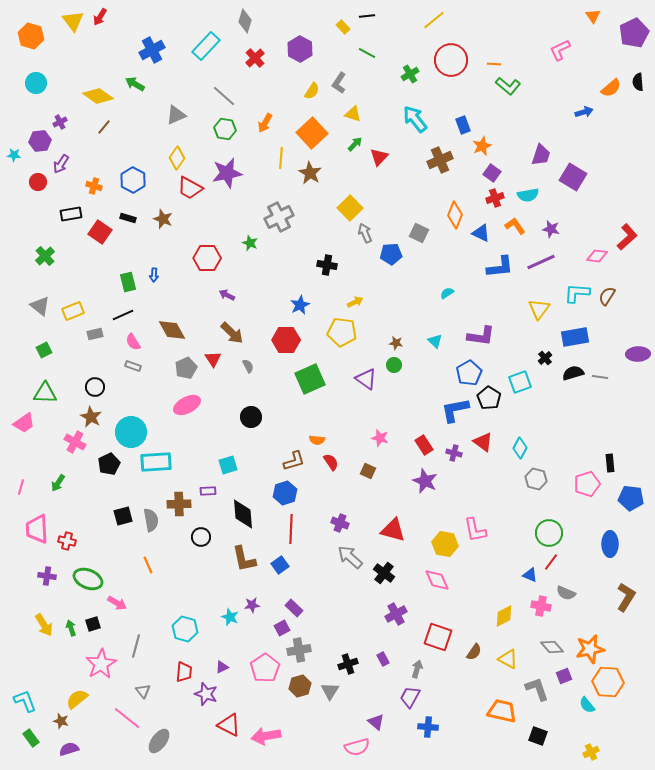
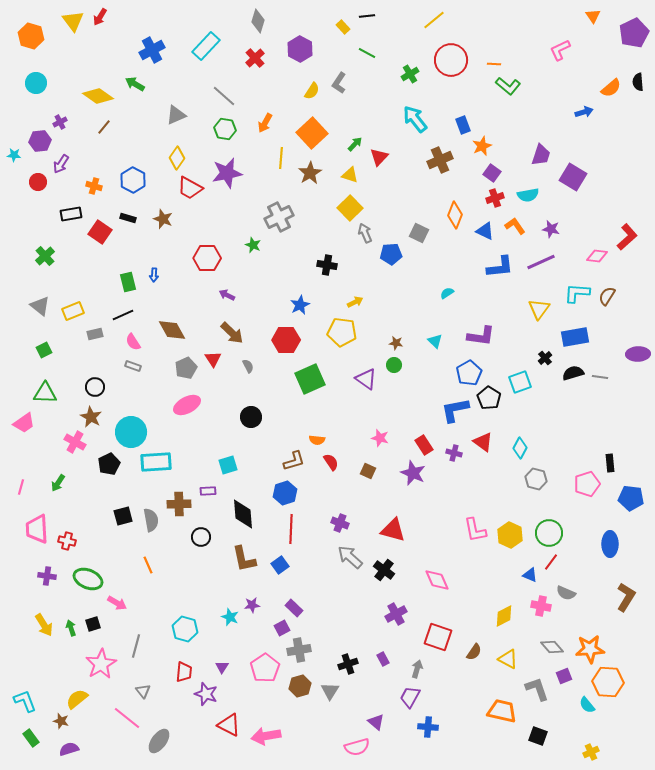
gray diamond at (245, 21): moved 13 px right
yellow triangle at (353, 114): moved 3 px left, 61 px down
brown star at (310, 173): rotated 10 degrees clockwise
blue triangle at (481, 233): moved 4 px right, 2 px up
green star at (250, 243): moved 3 px right, 2 px down
purple star at (425, 481): moved 12 px left, 8 px up
yellow hexagon at (445, 544): moved 65 px right, 9 px up; rotated 15 degrees clockwise
black cross at (384, 573): moved 3 px up
orange star at (590, 649): rotated 8 degrees clockwise
purple triangle at (222, 667): rotated 32 degrees counterclockwise
